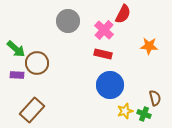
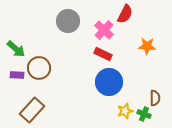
red semicircle: moved 2 px right
orange star: moved 2 px left
red rectangle: rotated 12 degrees clockwise
brown circle: moved 2 px right, 5 px down
blue circle: moved 1 px left, 3 px up
brown semicircle: rotated 14 degrees clockwise
